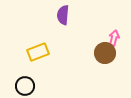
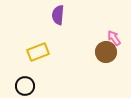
purple semicircle: moved 5 px left
pink arrow: rotated 49 degrees counterclockwise
brown circle: moved 1 px right, 1 px up
